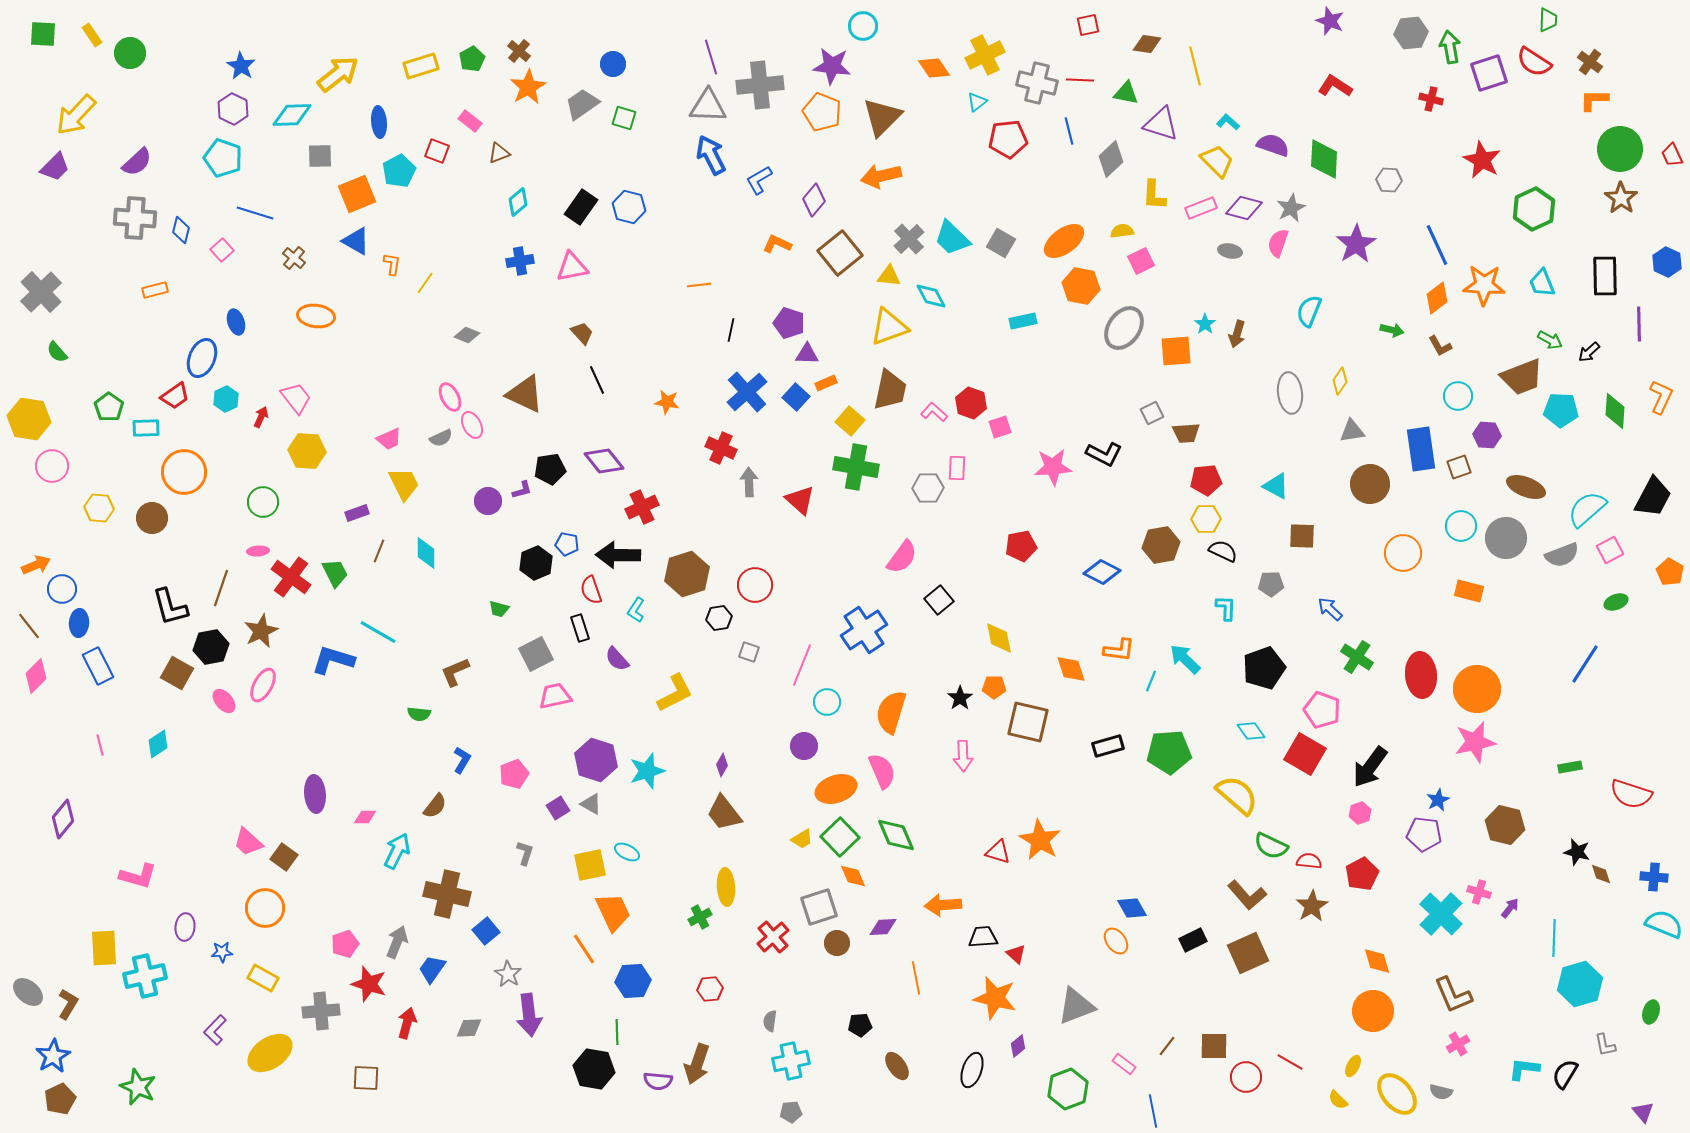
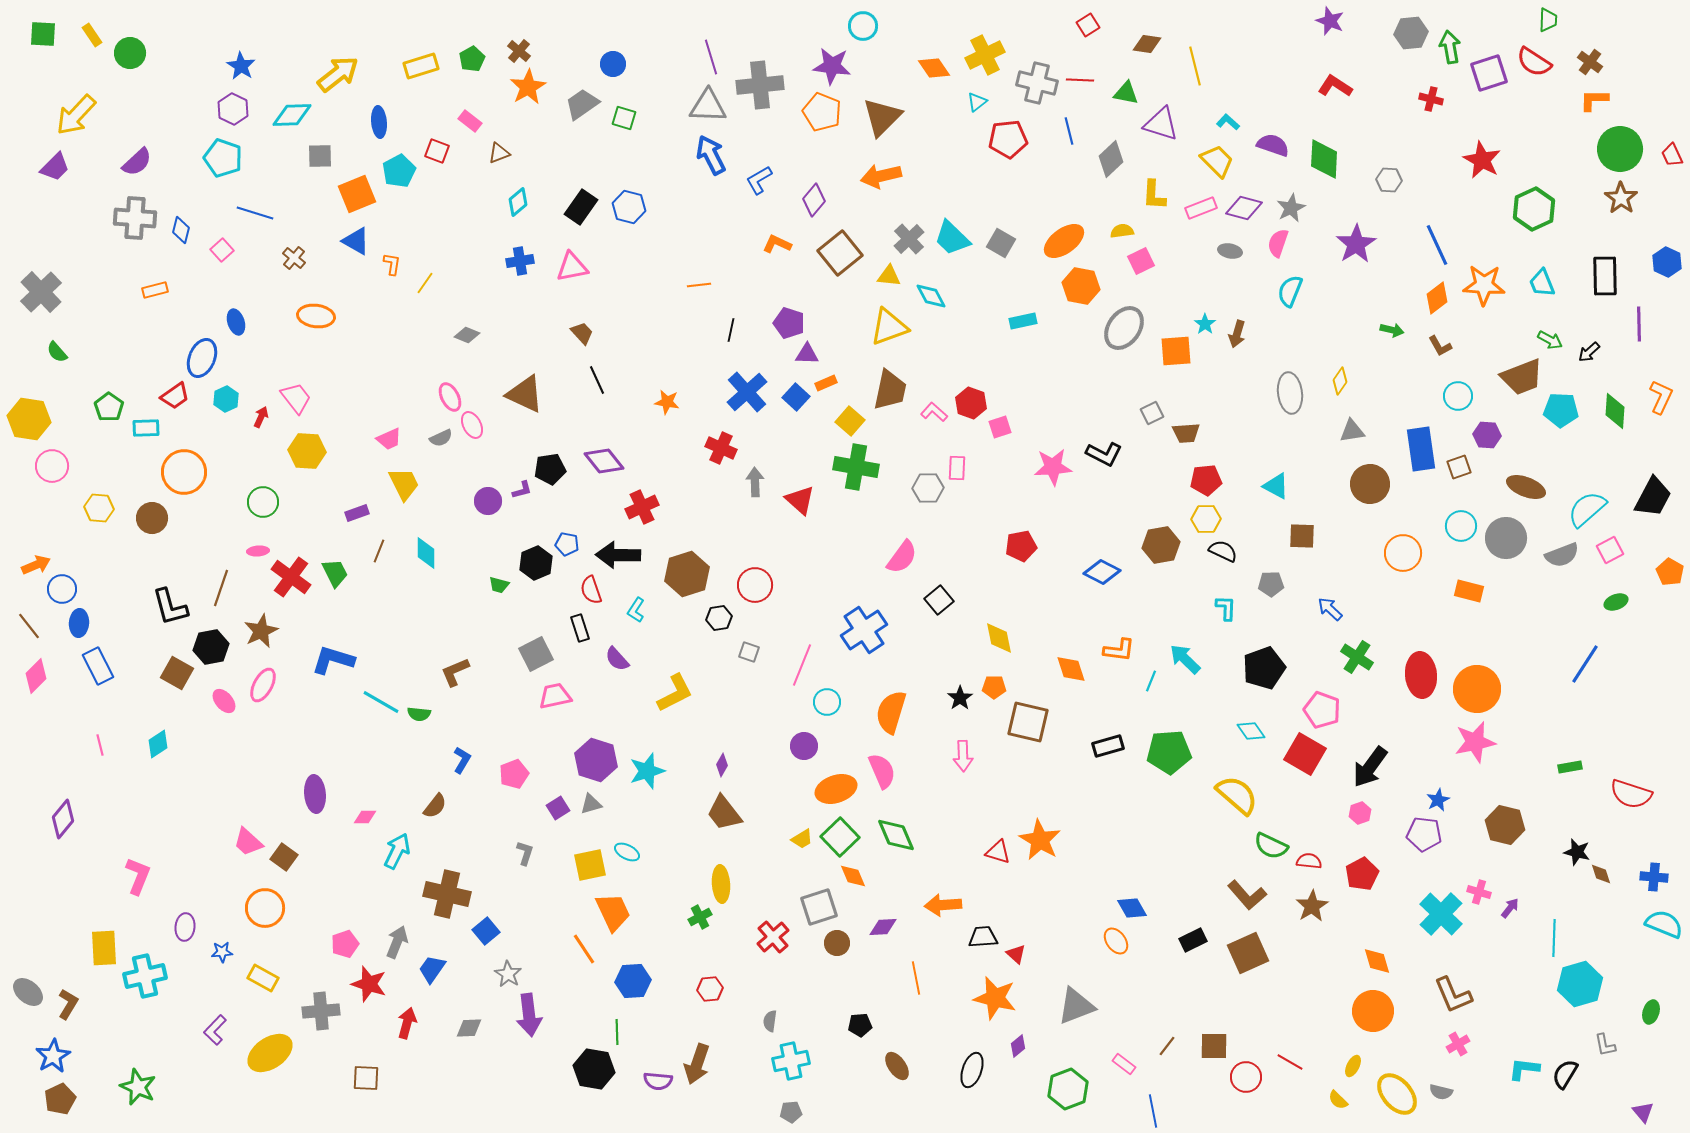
red square at (1088, 25): rotated 20 degrees counterclockwise
cyan semicircle at (1309, 311): moved 19 px left, 20 px up
gray arrow at (749, 482): moved 6 px right
green trapezoid at (499, 609): moved 24 px up
cyan line at (378, 632): moved 3 px right, 70 px down
gray triangle at (591, 804): rotated 45 degrees counterclockwise
pink L-shape at (138, 876): rotated 84 degrees counterclockwise
yellow ellipse at (726, 887): moved 5 px left, 3 px up
